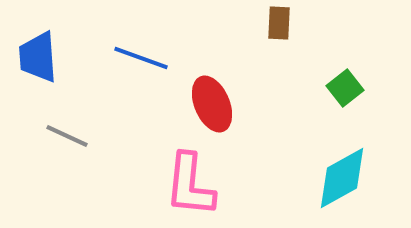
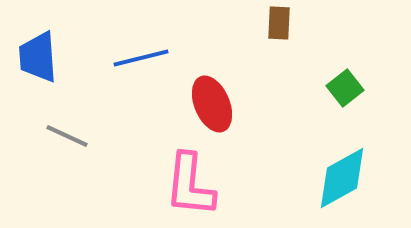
blue line: rotated 34 degrees counterclockwise
